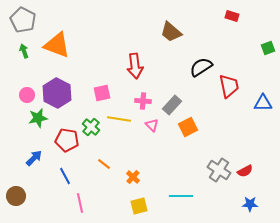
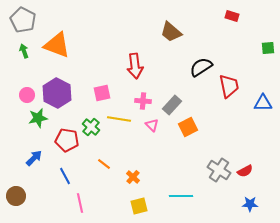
green square: rotated 16 degrees clockwise
